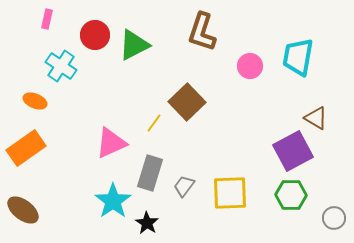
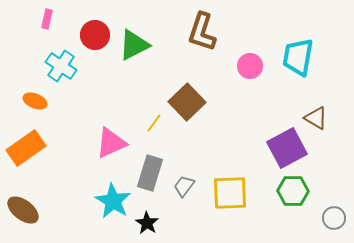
purple square: moved 6 px left, 3 px up
green hexagon: moved 2 px right, 4 px up
cyan star: rotated 6 degrees counterclockwise
